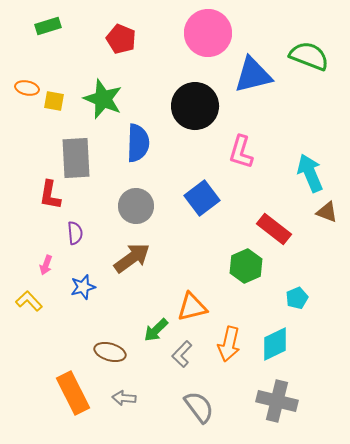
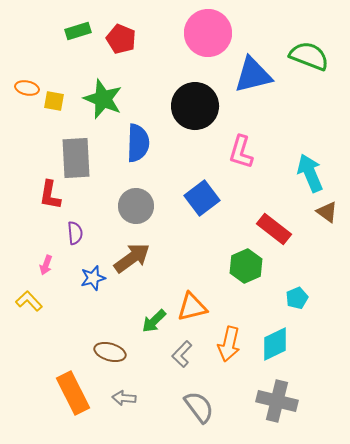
green rectangle: moved 30 px right, 5 px down
brown triangle: rotated 15 degrees clockwise
blue star: moved 10 px right, 9 px up
green arrow: moved 2 px left, 9 px up
